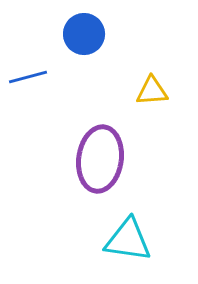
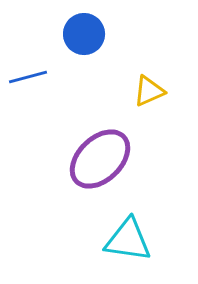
yellow triangle: moved 3 px left; rotated 20 degrees counterclockwise
purple ellipse: rotated 38 degrees clockwise
